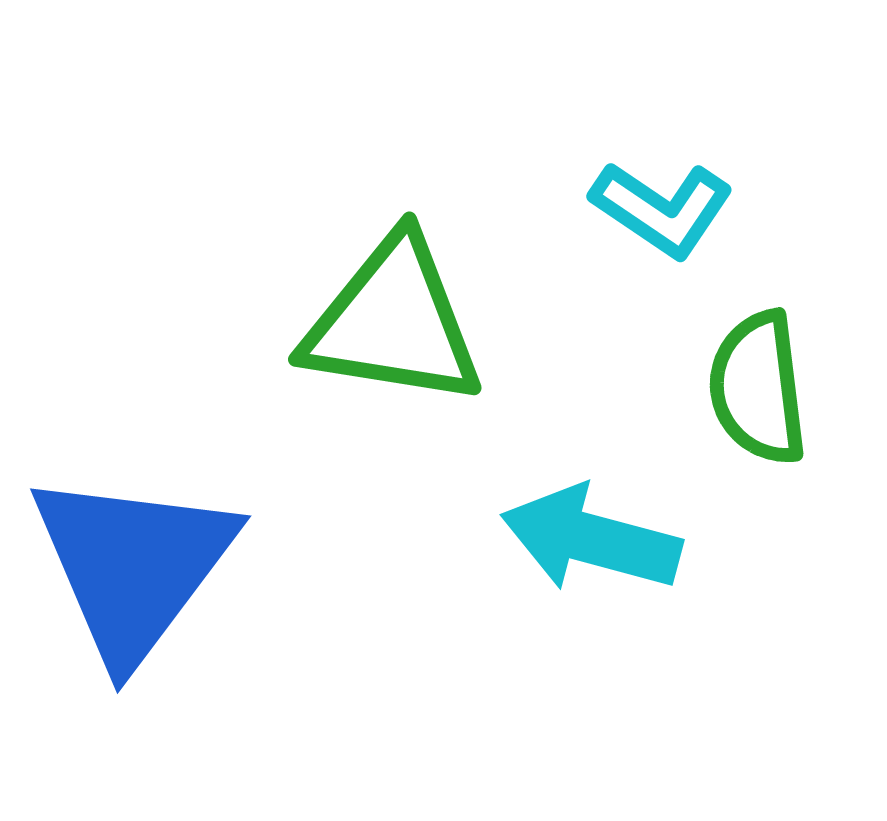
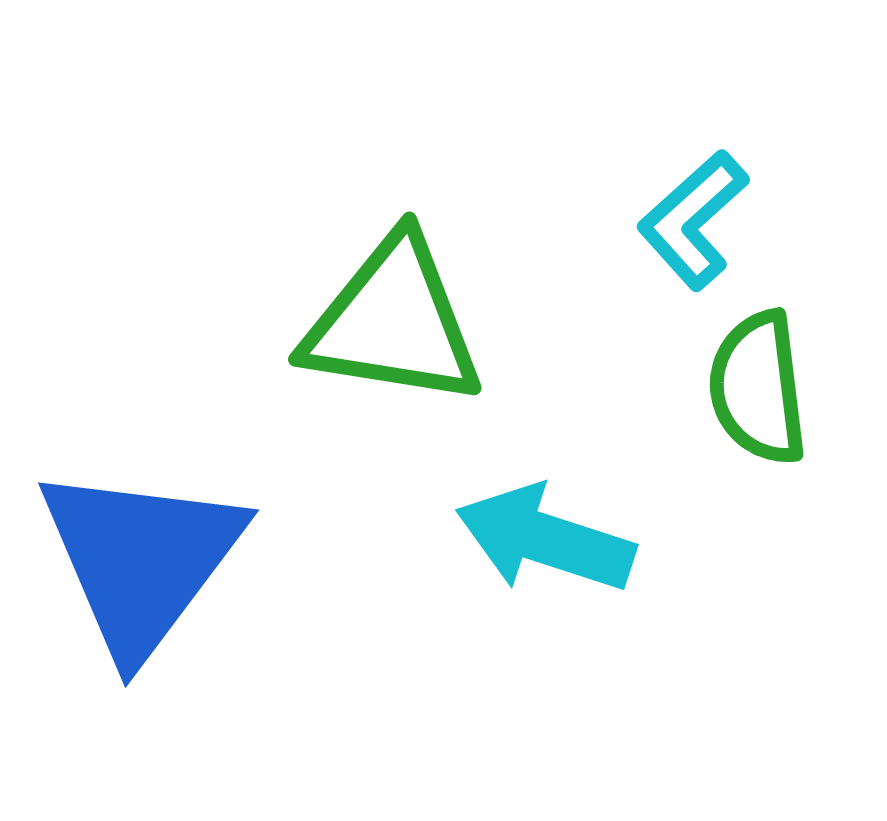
cyan L-shape: moved 31 px right, 11 px down; rotated 104 degrees clockwise
cyan arrow: moved 46 px left; rotated 3 degrees clockwise
blue triangle: moved 8 px right, 6 px up
